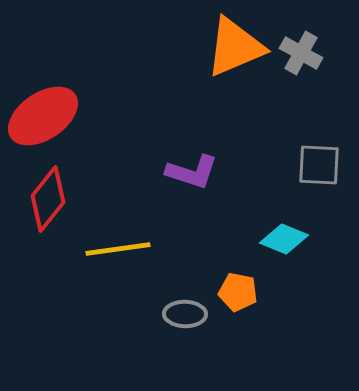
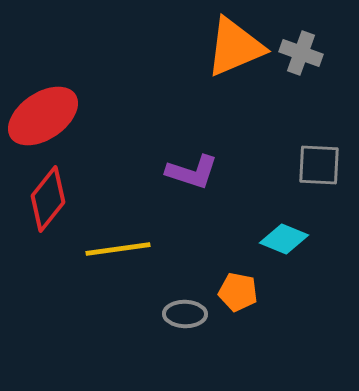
gray cross: rotated 9 degrees counterclockwise
